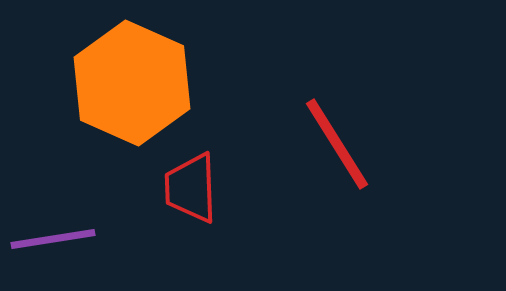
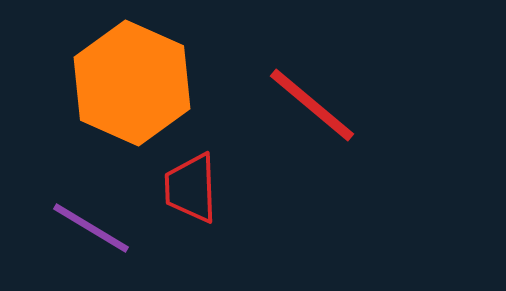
red line: moved 25 px left, 39 px up; rotated 18 degrees counterclockwise
purple line: moved 38 px right, 11 px up; rotated 40 degrees clockwise
